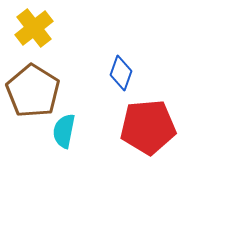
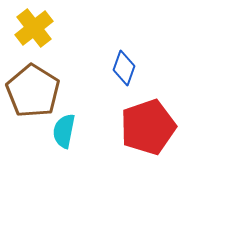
blue diamond: moved 3 px right, 5 px up
red pentagon: rotated 14 degrees counterclockwise
